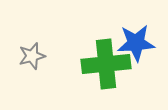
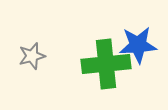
blue star: moved 2 px right, 2 px down
